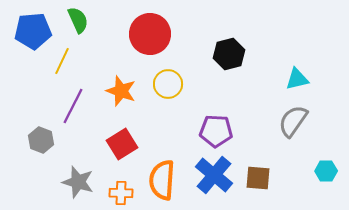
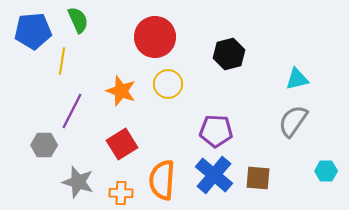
red circle: moved 5 px right, 3 px down
yellow line: rotated 16 degrees counterclockwise
purple line: moved 1 px left, 5 px down
gray hexagon: moved 3 px right, 5 px down; rotated 20 degrees counterclockwise
